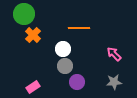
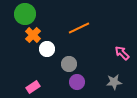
green circle: moved 1 px right
orange line: rotated 25 degrees counterclockwise
white circle: moved 16 px left
pink arrow: moved 8 px right, 1 px up
gray circle: moved 4 px right, 2 px up
